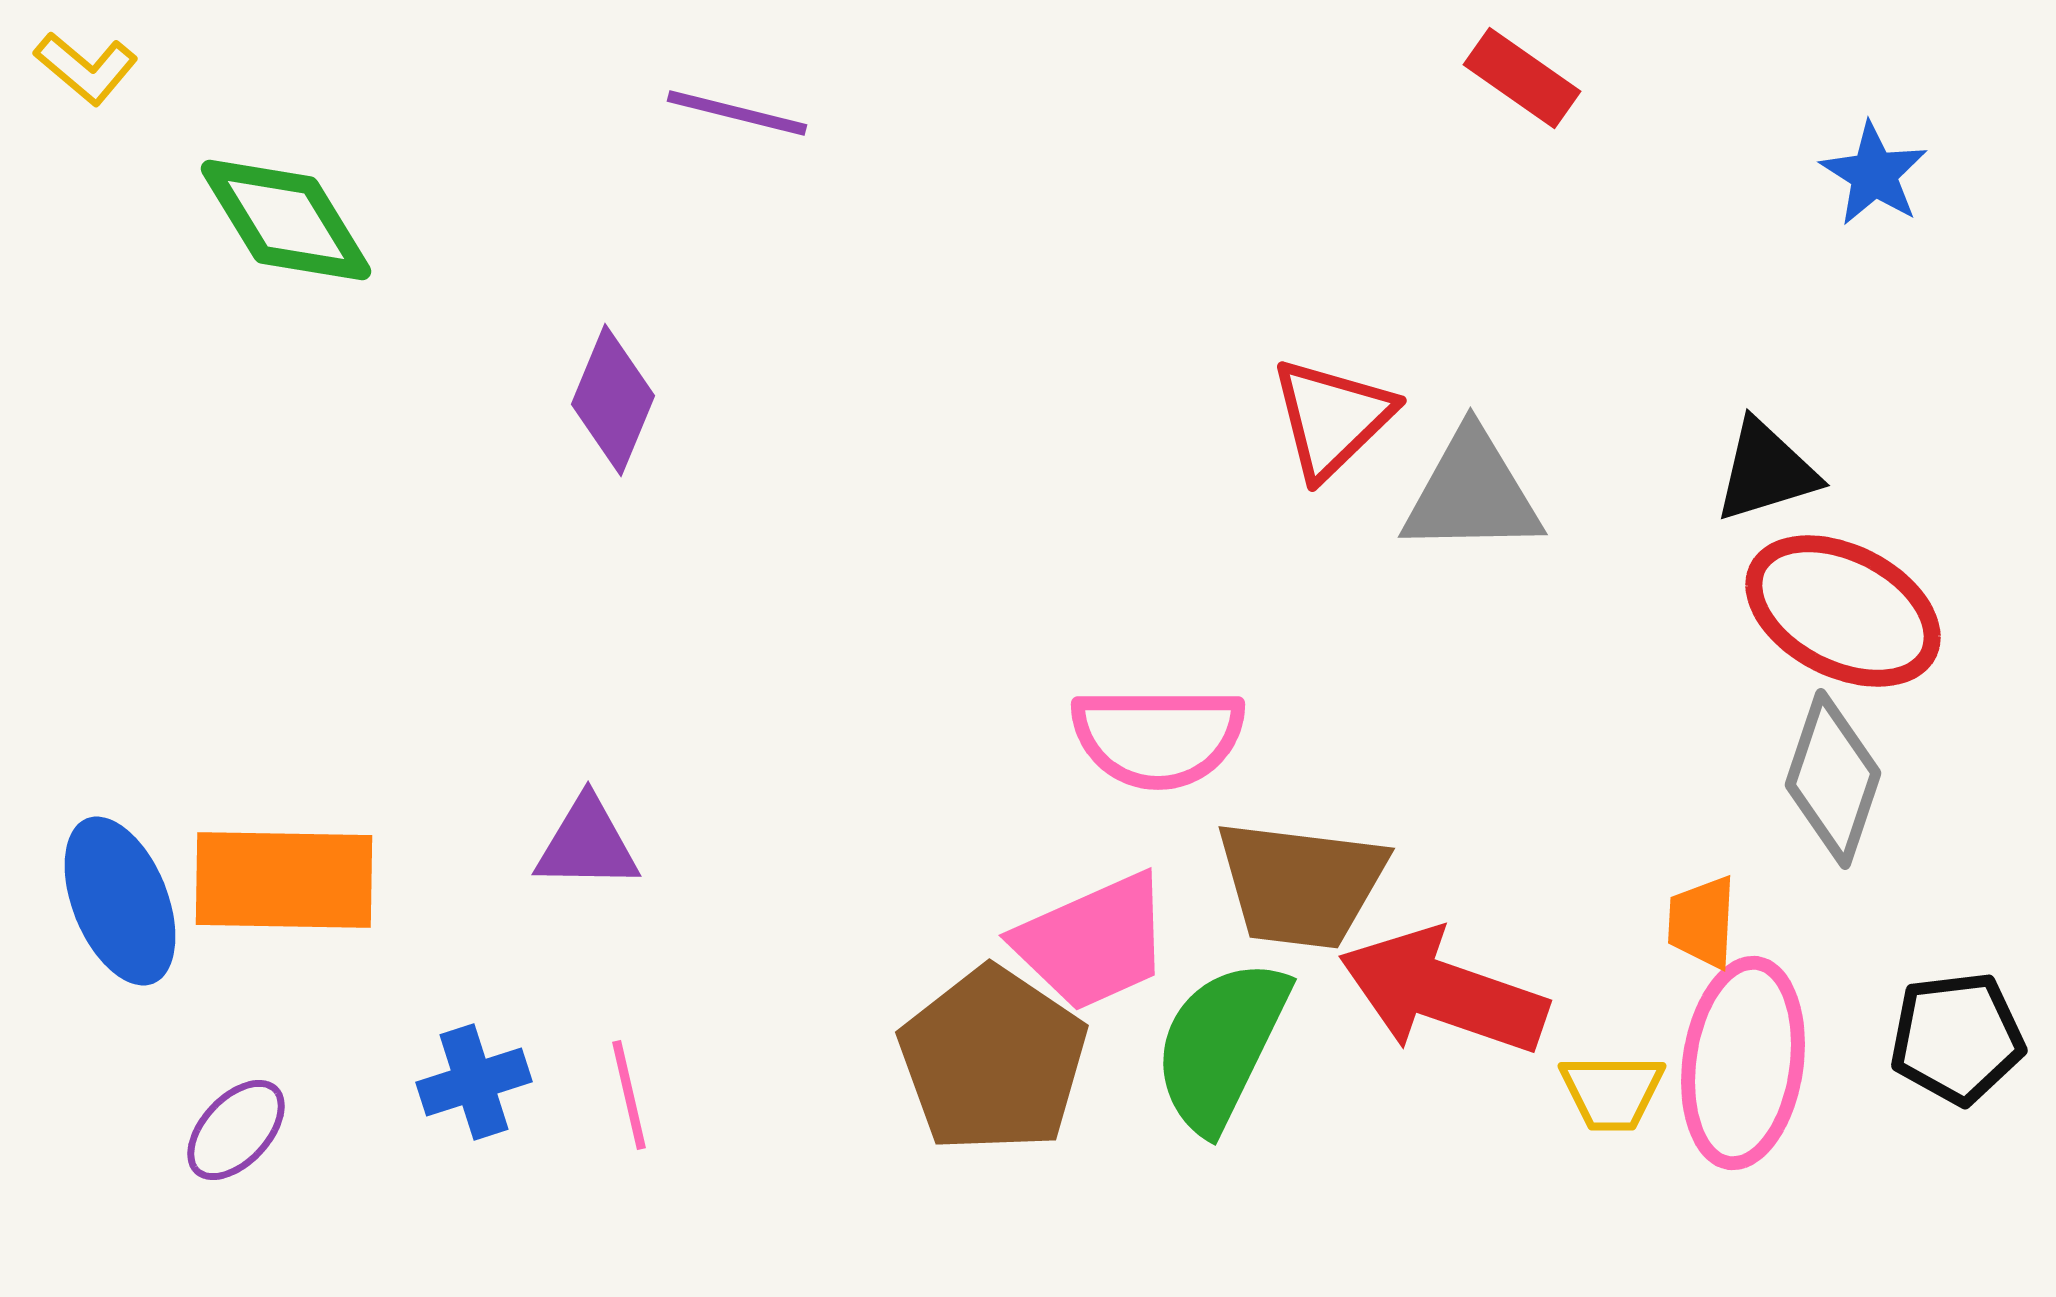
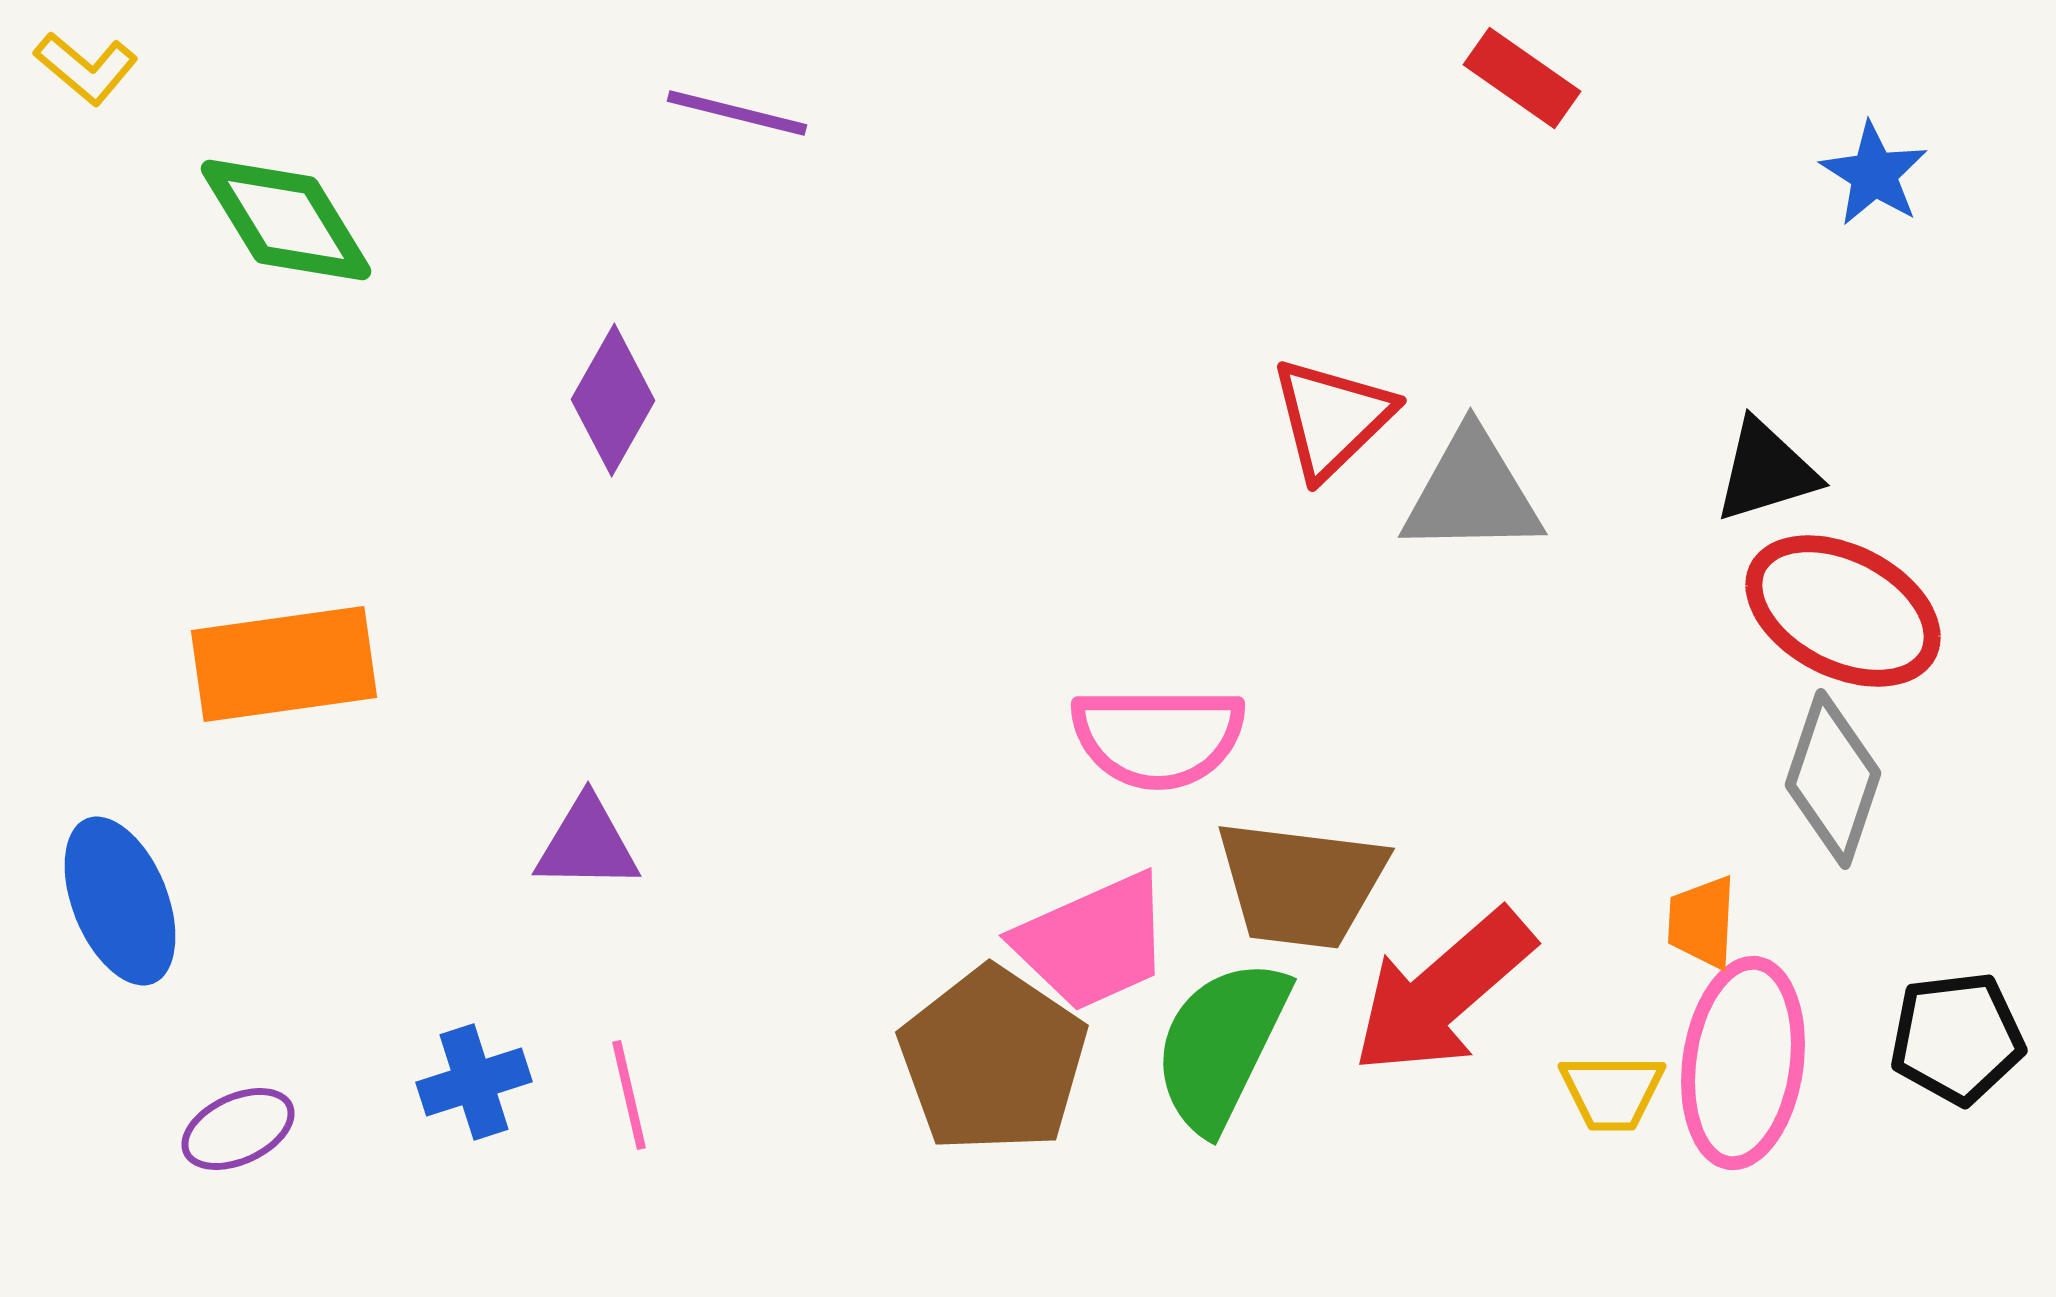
purple diamond: rotated 7 degrees clockwise
orange rectangle: moved 216 px up; rotated 9 degrees counterclockwise
red arrow: rotated 60 degrees counterclockwise
purple ellipse: moved 2 px right, 1 px up; rotated 22 degrees clockwise
